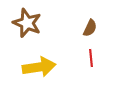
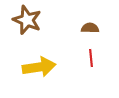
brown star: moved 3 px up
brown semicircle: rotated 114 degrees counterclockwise
